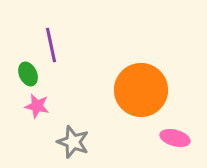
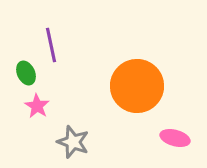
green ellipse: moved 2 px left, 1 px up
orange circle: moved 4 px left, 4 px up
pink star: rotated 20 degrees clockwise
